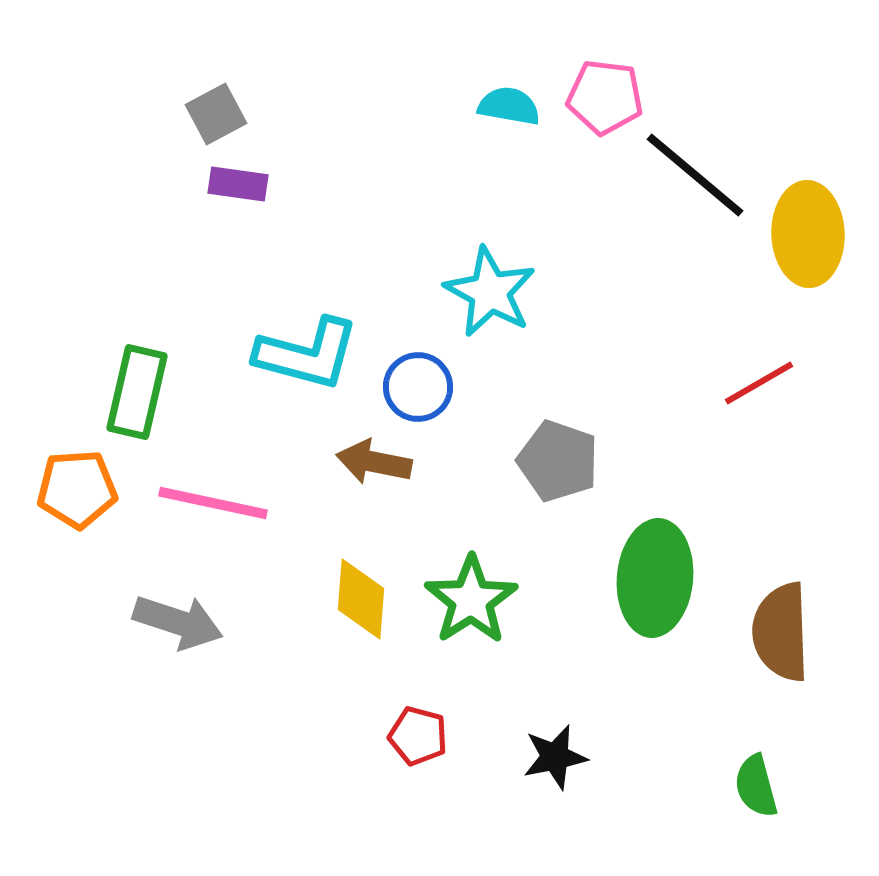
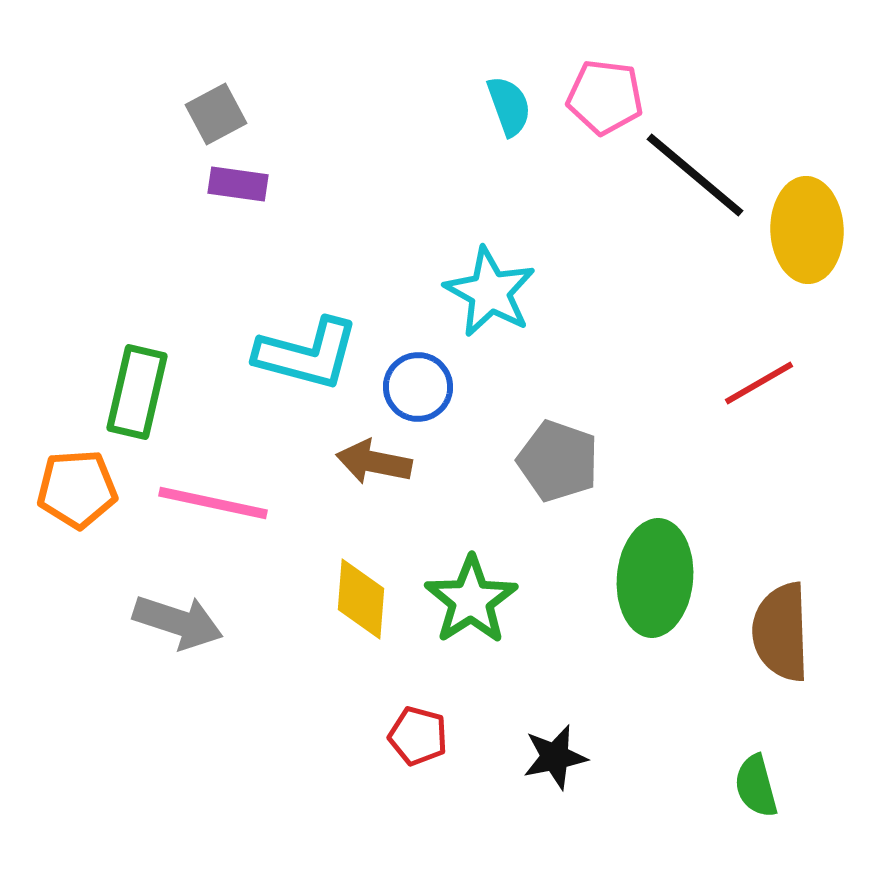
cyan semicircle: rotated 60 degrees clockwise
yellow ellipse: moved 1 px left, 4 px up
